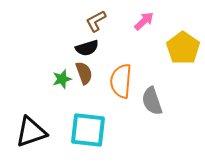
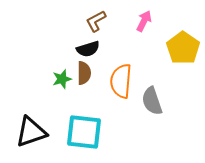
pink arrow: rotated 20 degrees counterclockwise
black semicircle: moved 1 px right, 1 px down
brown semicircle: rotated 20 degrees clockwise
cyan square: moved 4 px left, 2 px down
